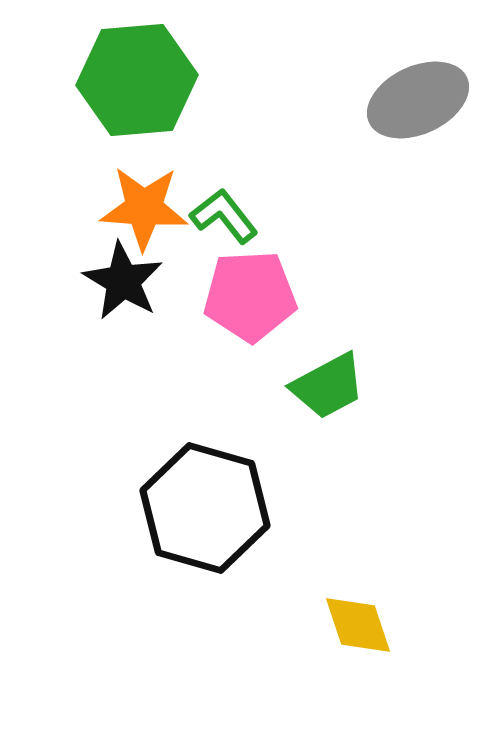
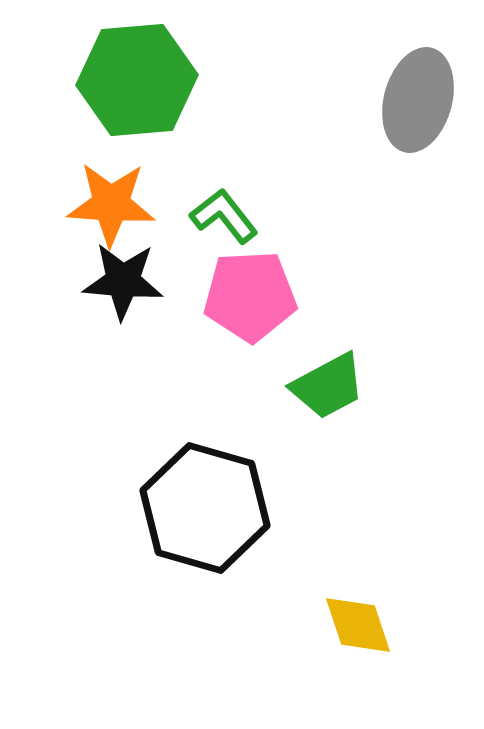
gray ellipse: rotated 50 degrees counterclockwise
orange star: moved 33 px left, 4 px up
black star: rotated 26 degrees counterclockwise
